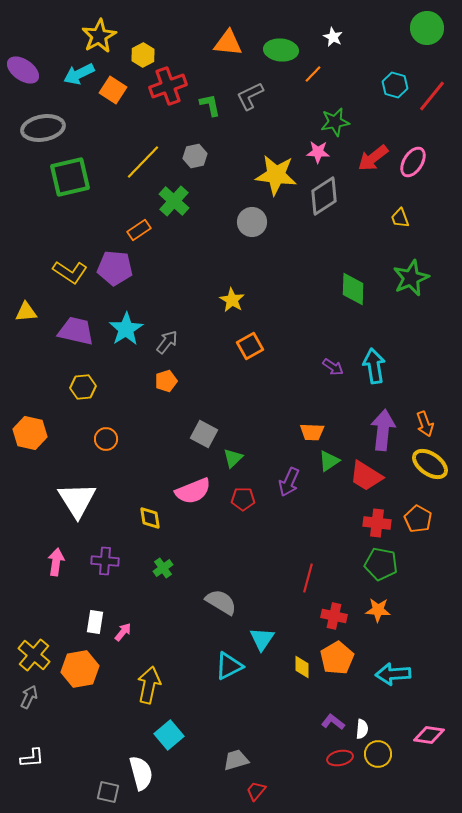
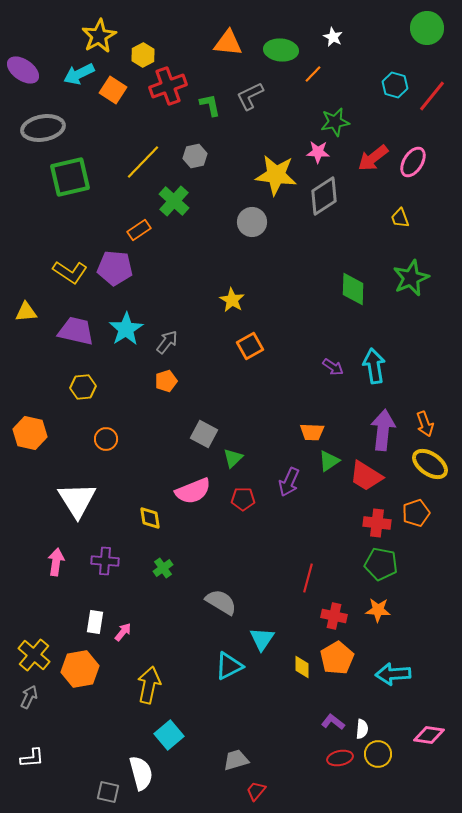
orange pentagon at (418, 519): moved 2 px left, 6 px up; rotated 24 degrees clockwise
